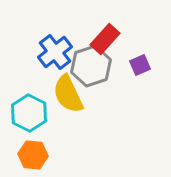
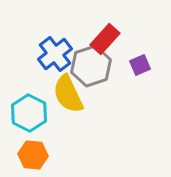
blue cross: moved 2 px down
